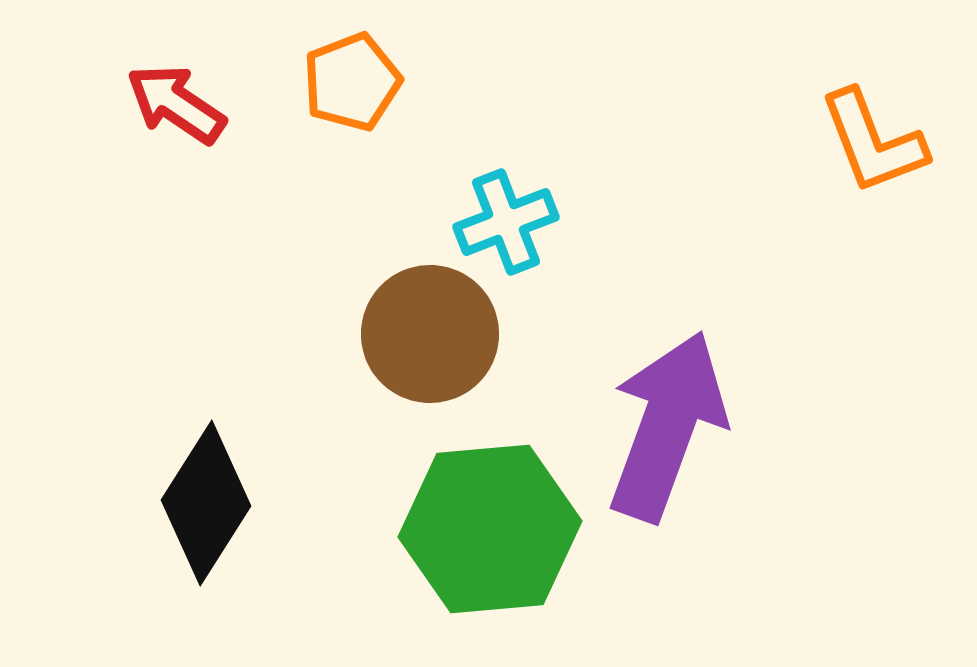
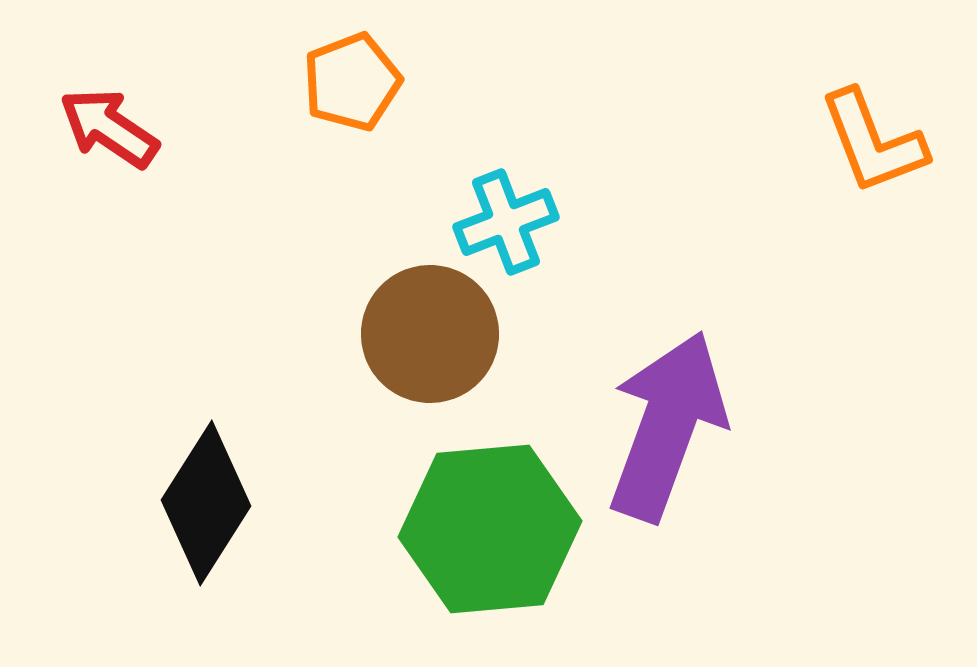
red arrow: moved 67 px left, 24 px down
